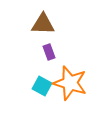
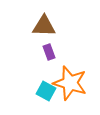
brown triangle: moved 1 px right, 2 px down
cyan square: moved 4 px right, 5 px down
